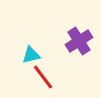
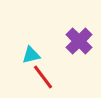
purple cross: rotated 12 degrees counterclockwise
